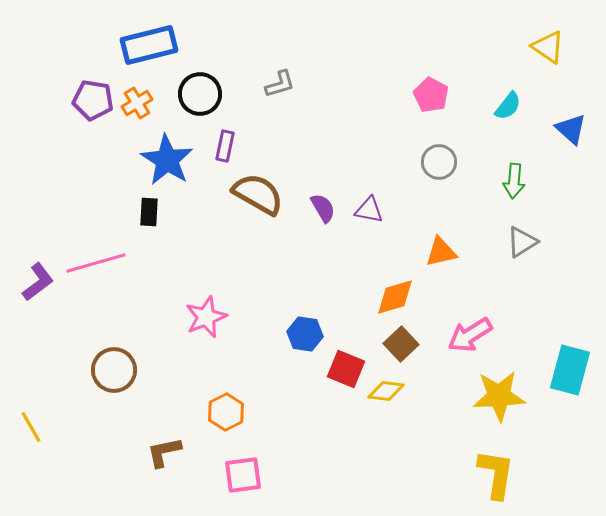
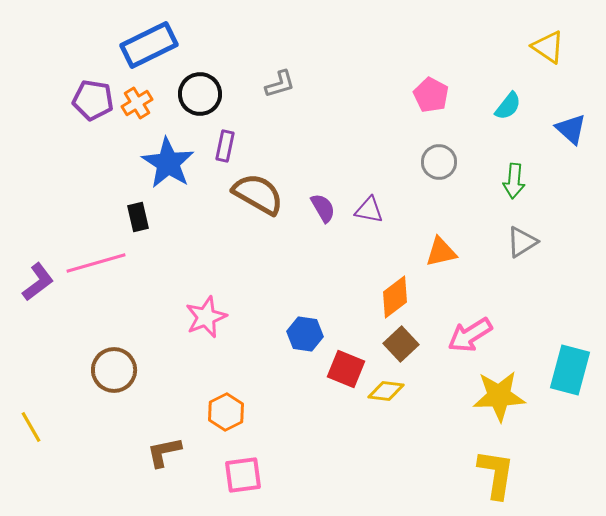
blue rectangle: rotated 12 degrees counterclockwise
blue star: moved 1 px right, 3 px down
black rectangle: moved 11 px left, 5 px down; rotated 16 degrees counterclockwise
orange diamond: rotated 21 degrees counterclockwise
